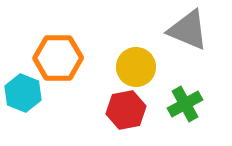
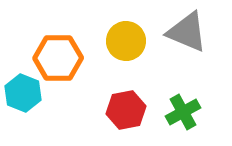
gray triangle: moved 1 px left, 2 px down
yellow circle: moved 10 px left, 26 px up
green cross: moved 2 px left, 8 px down
